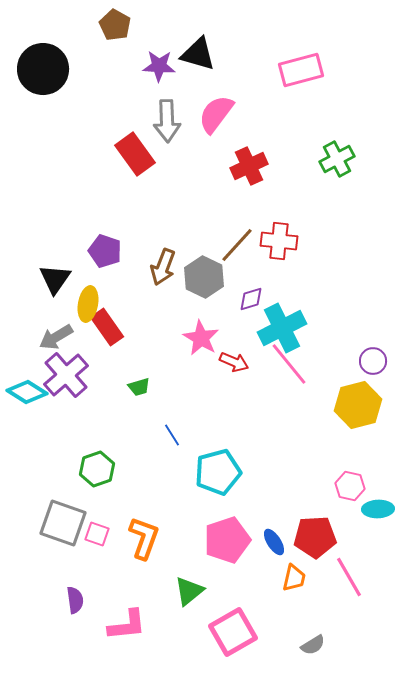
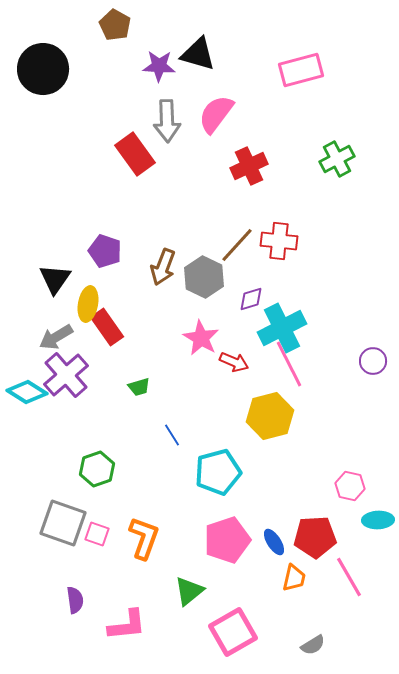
pink line at (289, 364): rotated 12 degrees clockwise
yellow hexagon at (358, 405): moved 88 px left, 11 px down
cyan ellipse at (378, 509): moved 11 px down
